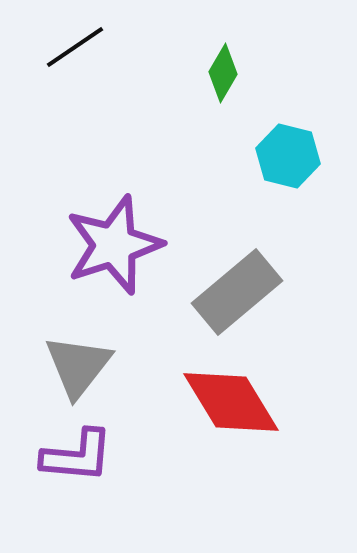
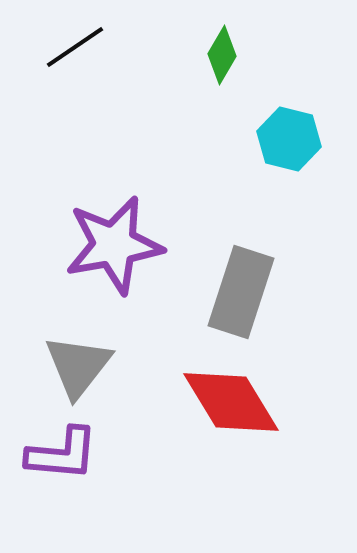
green diamond: moved 1 px left, 18 px up
cyan hexagon: moved 1 px right, 17 px up
purple star: rotated 8 degrees clockwise
gray rectangle: moved 4 px right; rotated 32 degrees counterclockwise
purple L-shape: moved 15 px left, 2 px up
